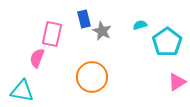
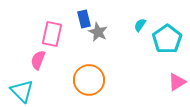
cyan semicircle: rotated 40 degrees counterclockwise
gray star: moved 4 px left, 1 px down
cyan pentagon: moved 3 px up
pink semicircle: moved 1 px right, 2 px down
orange circle: moved 3 px left, 3 px down
cyan triangle: rotated 35 degrees clockwise
